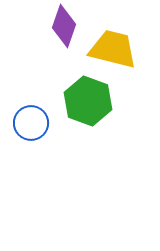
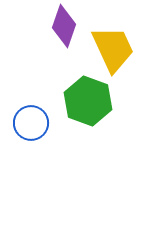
yellow trapezoid: rotated 51 degrees clockwise
